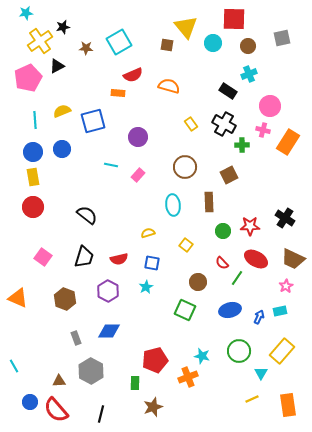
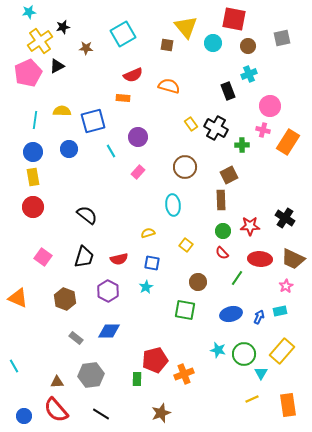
cyan star at (26, 13): moved 3 px right, 1 px up
red square at (234, 19): rotated 10 degrees clockwise
cyan square at (119, 42): moved 4 px right, 8 px up
pink pentagon at (28, 78): moved 5 px up
black rectangle at (228, 91): rotated 36 degrees clockwise
orange rectangle at (118, 93): moved 5 px right, 5 px down
yellow semicircle at (62, 111): rotated 24 degrees clockwise
cyan line at (35, 120): rotated 12 degrees clockwise
black cross at (224, 124): moved 8 px left, 4 px down
blue circle at (62, 149): moved 7 px right
cyan line at (111, 165): moved 14 px up; rotated 48 degrees clockwise
pink rectangle at (138, 175): moved 3 px up
brown rectangle at (209, 202): moved 12 px right, 2 px up
red ellipse at (256, 259): moved 4 px right; rotated 25 degrees counterclockwise
red semicircle at (222, 263): moved 10 px up
green square at (185, 310): rotated 15 degrees counterclockwise
blue ellipse at (230, 310): moved 1 px right, 4 px down
gray rectangle at (76, 338): rotated 32 degrees counterclockwise
green circle at (239, 351): moved 5 px right, 3 px down
cyan star at (202, 356): moved 16 px right, 6 px up
gray hexagon at (91, 371): moved 4 px down; rotated 25 degrees clockwise
orange cross at (188, 377): moved 4 px left, 3 px up
brown triangle at (59, 381): moved 2 px left, 1 px down
green rectangle at (135, 383): moved 2 px right, 4 px up
blue circle at (30, 402): moved 6 px left, 14 px down
brown star at (153, 407): moved 8 px right, 6 px down
black line at (101, 414): rotated 72 degrees counterclockwise
